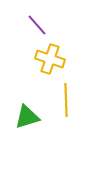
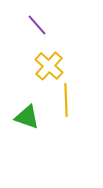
yellow cross: moved 1 px left, 7 px down; rotated 24 degrees clockwise
green triangle: rotated 36 degrees clockwise
